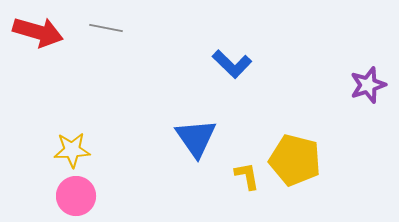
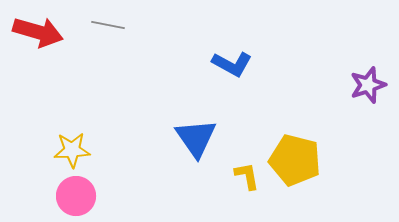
gray line: moved 2 px right, 3 px up
blue L-shape: rotated 15 degrees counterclockwise
